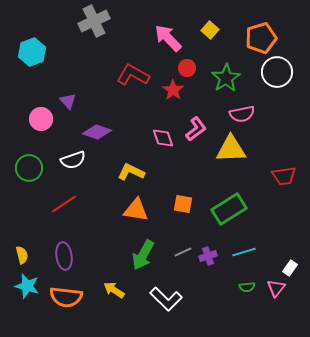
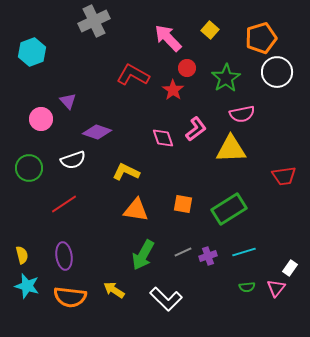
yellow L-shape: moved 5 px left
orange semicircle: moved 4 px right
